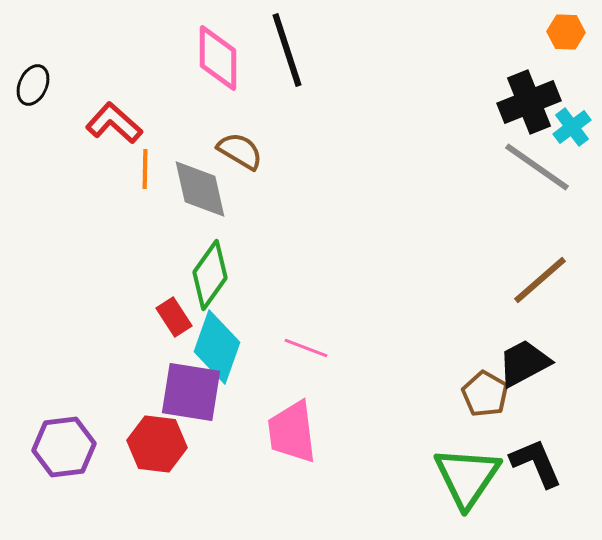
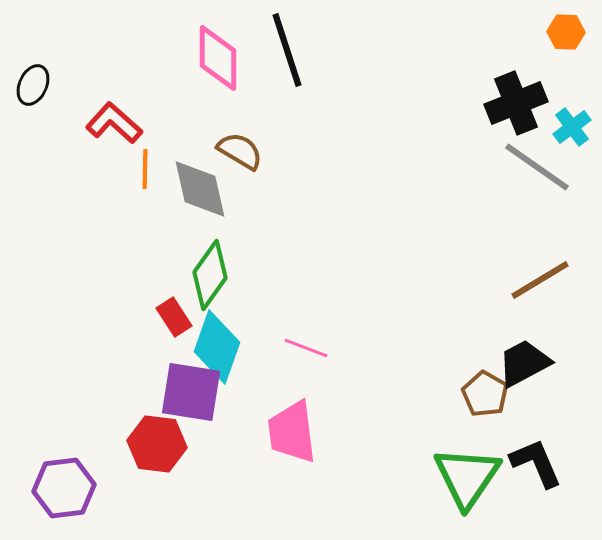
black cross: moved 13 px left, 1 px down
brown line: rotated 10 degrees clockwise
purple hexagon: moved 41 px down
